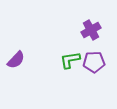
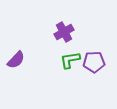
purple cross: moved 27 px left, 2 px down
